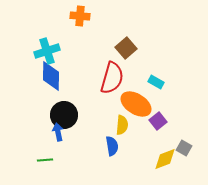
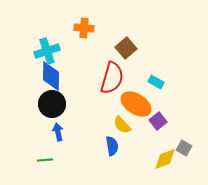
orange cross: moved 4 px right, 12 px down
black circle: moved 12 px left, 11 px up
yellow semicircle: rotated 132 degrees clockwise
